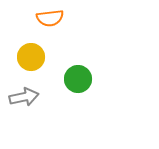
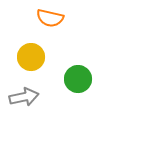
orange semicircle: rotated 20 degrees clockwise
